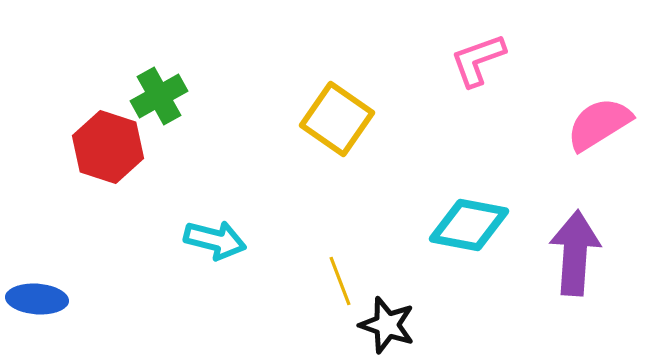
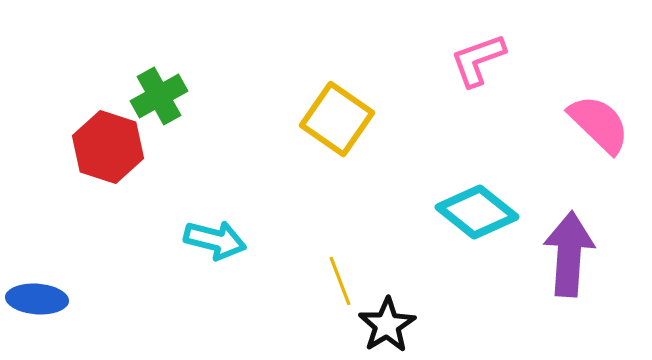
pink semicircle: rotated 76 degrees clockwise
cyan diamond: moved 8 px right, 13 px up; rotated 28 degrees clockwise
purple arrow: moved 6 px left, 1 px down
black star: rotated 22 degrees clockwise
